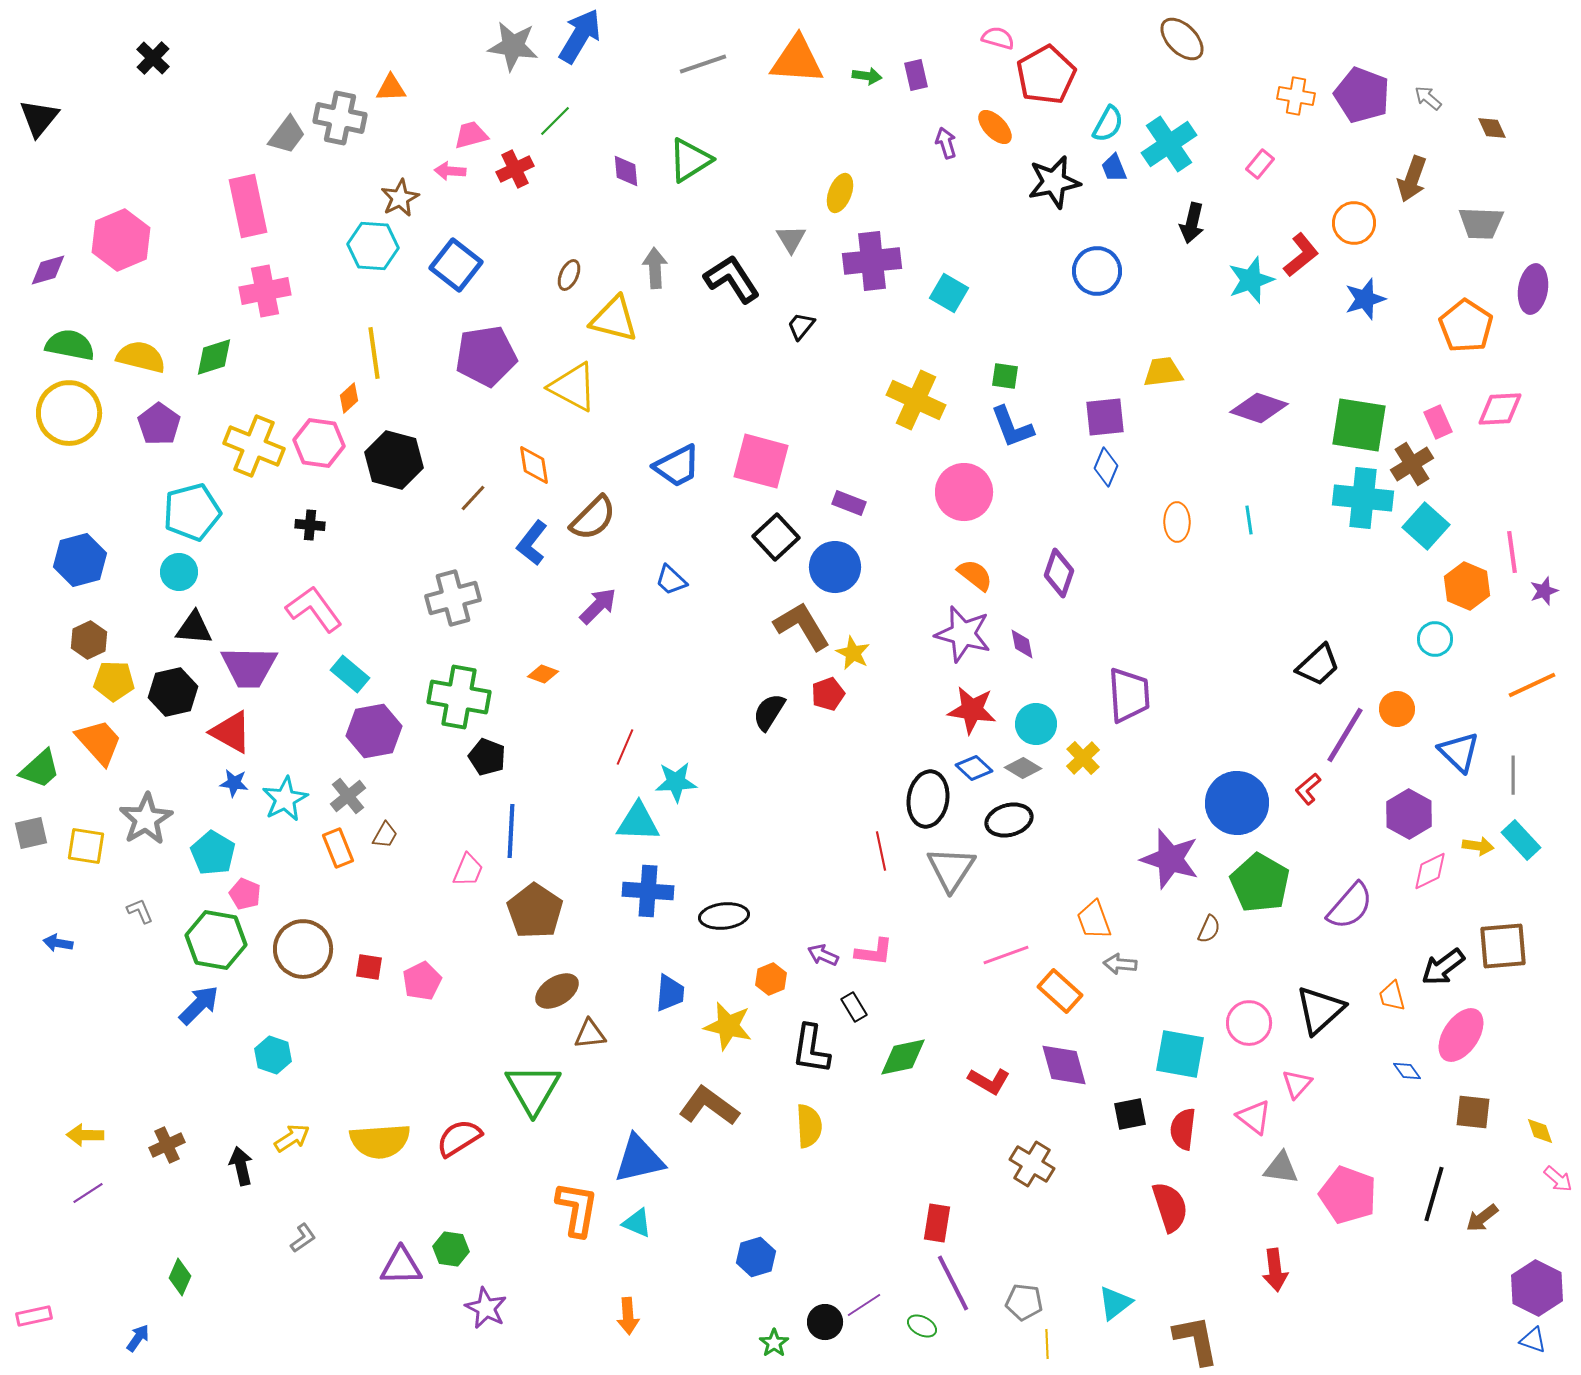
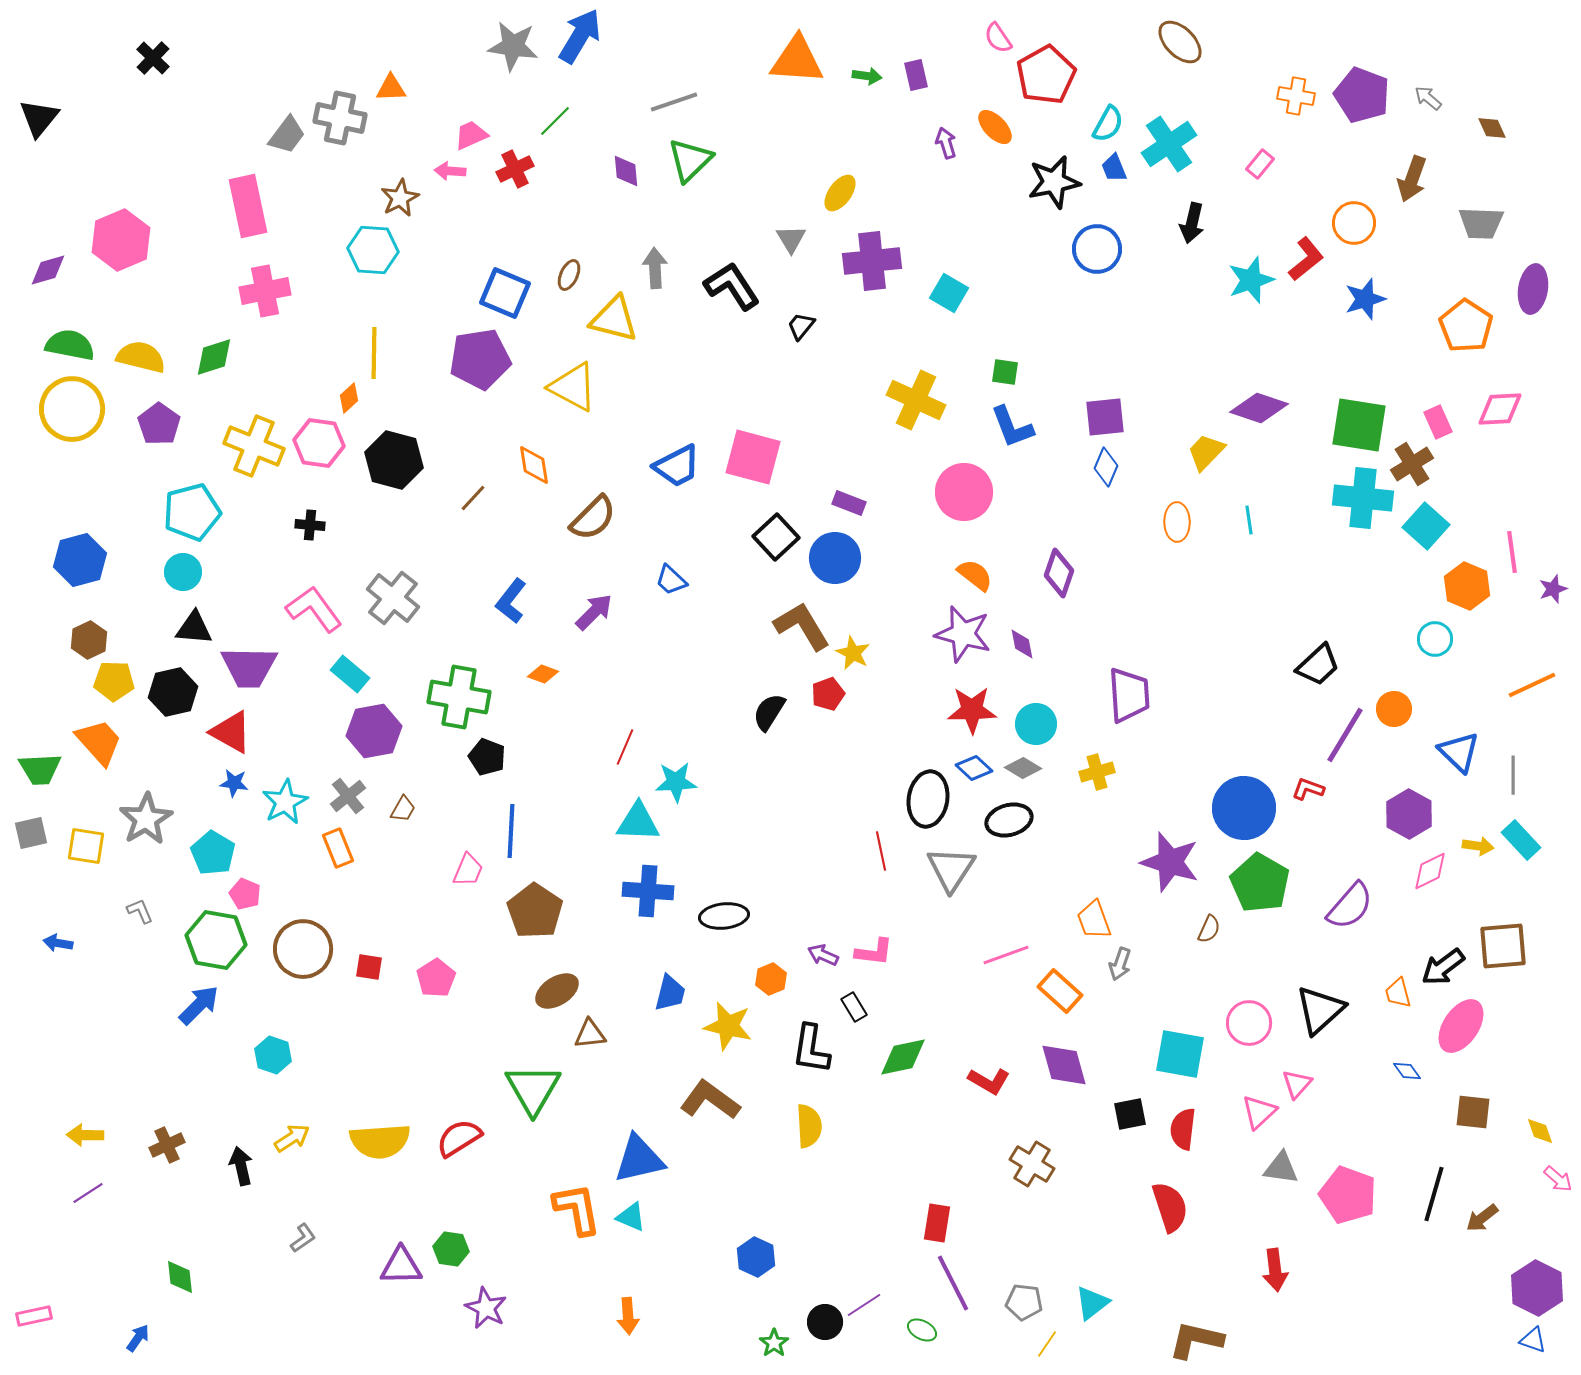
pink semicircle at (998, 38): rotated 140 degrees counterclockwise
brown ellipse at (1182, 39): moved 2 px left, 3 px down
gray line at (703, 64): moved 29 px left, 38 px down
pink trapezoid at (471, 135): rotated 9 degrees counterclockwise
green triangle at (690, 160): rotated 12 degrees counterclockwise
yellow ellipse at (840, 193): rotated 15 degrees clockwise
cyan hexagon at (373, 246): moved 4 px down
red L-shape at (1301, 255): moved 5 px right, 4 px down
blue square at (456, 265): moved 49 px right, 28 px down; rotated 15 degrees counterclockwise
blue circle at (1097, 271): moved 22 px up
black L-shape at (732, 279): moved 7 px down
yellow line at (374, 353): rotated 9 degrees clockwise
purple pentagon at (486, 356): moved 6 px left, 3 px down
yellow trapezoid at (1163, 372): moved 43 px right, 80 px down; rotated 39 degrees counterclockwise
green square at (1005, 376): moved 4 px up
yellow circle at (69, 413): moved 3 px right, 4 px up
pink square at (761, 461): moved 8 px left, 4 px up
blue L-shape at (532, 543): moved 21 px left, 58 px down
blue circle at (835, 567): moved 9 px up
cyan circle at (179, 572): moved 4 px right
purple star at (1544, 591): moved 9 px right, 2 px up
gray cross at (453, 598): moved 60 px left; rotated 36 degrees counterclockwise
purple arrow at (598, 606): moved 4 px left, 6 px down
orange circle at (1397, 709): moved 3 px left
red star at (972, 710): rotated 9 degrees counterclockwise
yellow cross at (1083, 758): moved 14 px right, 14 px down; rotated 28 degrees clockwise
green trapezoid at (40, 769): rotated 39 degrees clockwise
red L-shape at (1308, 789): rotated 60 degrees clockwise
cyan star at (285, 799): moved 3 px down
blue circle at (1237, 803): moved 7 px right, 5 px down
brown trapezoid at (385, 835): moved 18 px right, 26 px up
purple star at (1170, 859): moved 3 px down
gray arrow at (1120, 964): rotated 76 degrees counterclockwise
pink pentagon at (422, 981): moved 14 px right, 3 px up; rotated 6 degrees counterclockwise
blue trapezoid at (670, 993): rotated 9 degrees clockwise
orange trapezoid at (1392, 996): moved 6 px right, 3 px up
pink ellipse at (1461, 1035): moved 9 px up
brown L-shape at (709, 1106): moved 1 px right, 6 px up
pink triangle at (1254, 1117): moved 5 px right, 5 px up; rotated 39 degrees clockwise
orange L-shape at (577, 1209): rotated 20 degrees counterclockwise
cyan triangle at (637, 1223): moved 6 px left, 6 px up
blue hexagon at (756, 1257): rotated 18 degrees counterclockwise
green diamond at (180, 1277): rotated 30 degrees counterclockwise
cyan triangle at (1115, 1303): moved 23 px left
green ellipse at (922, 1326): moved 4 px down
brown L-shape at (1196, 1340): rotated 66 degrees counterclockwise
yellow line at (1047, 1344): rotated 36 degrees clockwise
